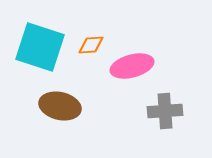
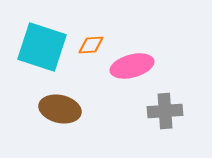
cyan square: moved 2 px right
brown ellipse: moved 3 px down
